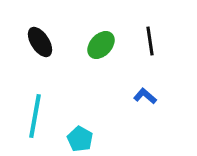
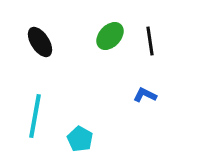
green ellipse: moved 9 px right, 9 px up
blue L-shape: moved 1 px up; rotated 15 degrees counterclockwise
